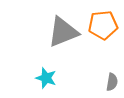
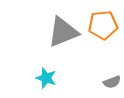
gray semicircle: rotated 60 degrees clockwise
